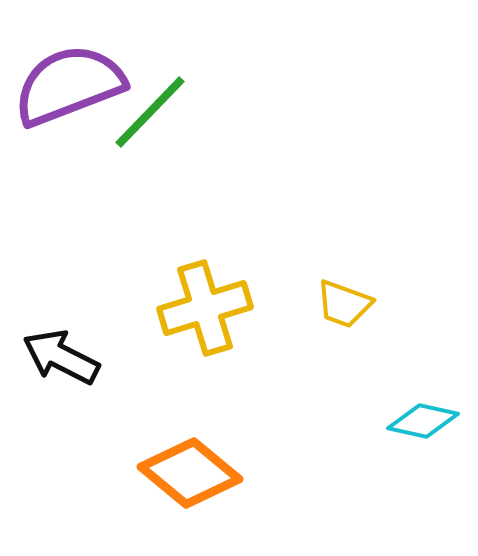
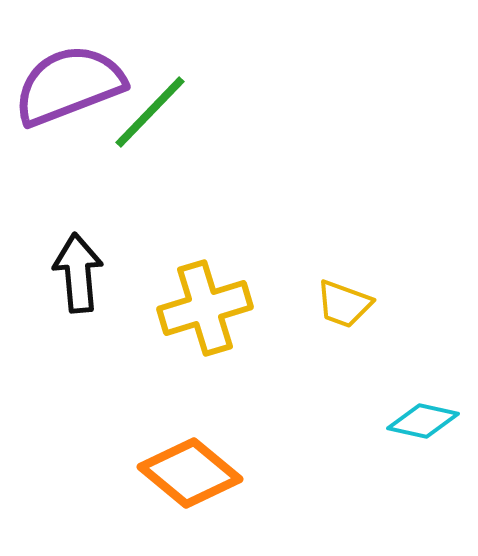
black arrow: moved 17 px right, 84 px up; rotated 58 degrees clockwise
